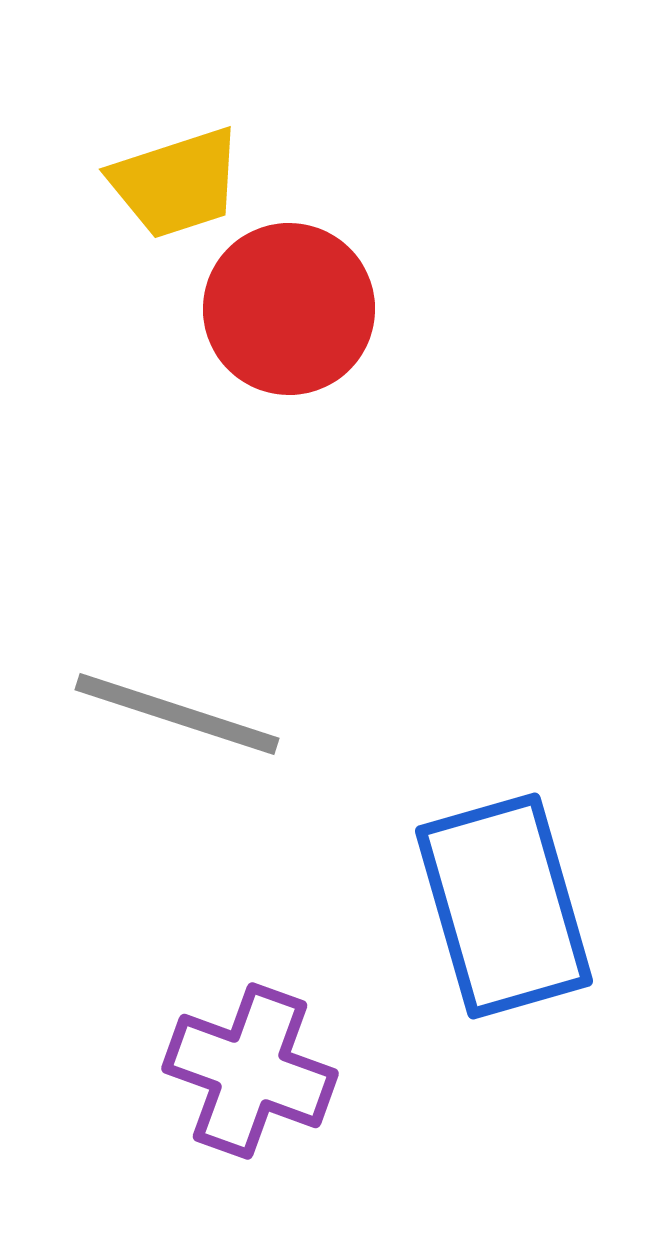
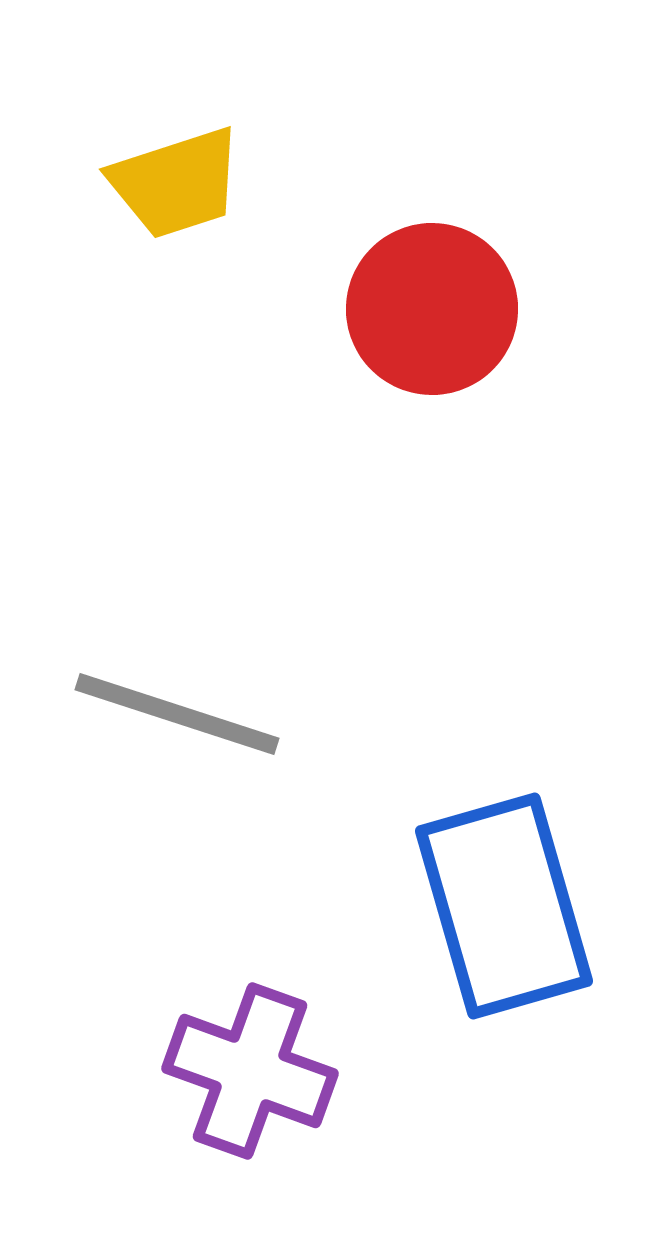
red circle: moved 143 px right
